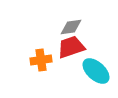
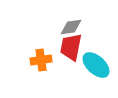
red trapezoid: rotated 60 degrees counterclockwise
cyan ellipse: moved 6 px up
